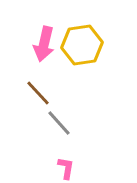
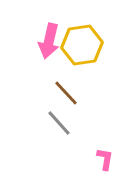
pink arrow: moved 5 px right, 3 px up
brown line: moved 28 px right
pink L-shape: moved 39 px right, 9 px up
